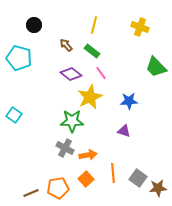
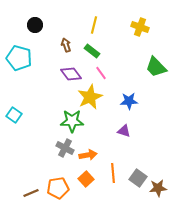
black circle: moved 1 px right
brown arrow: rotated 24 degrees clockwise
purple diamond: rotated 15 degrees clockwise
